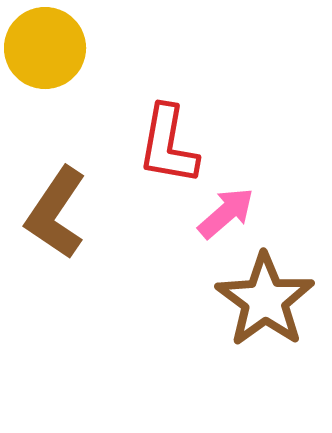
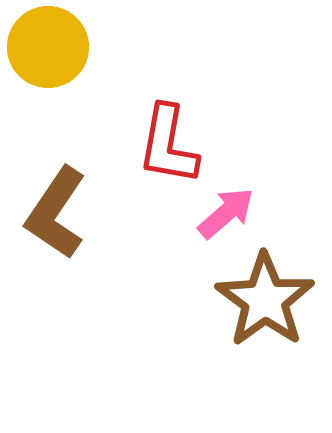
yellow circle: moved 3 px right, 1 px up
